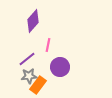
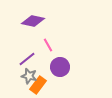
purple diamond: rotated 60 degrees clockwise
pink line: rotated 40 degrees counterclockwise
gray star: rotated 21 degrees clockwise
